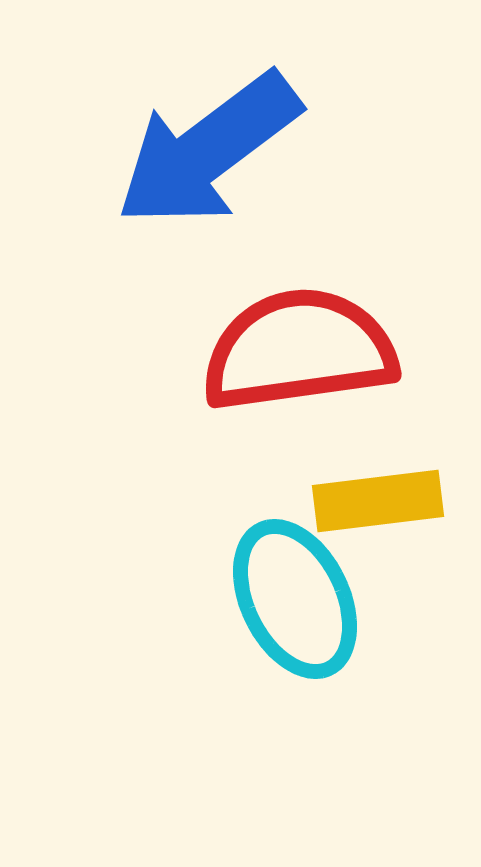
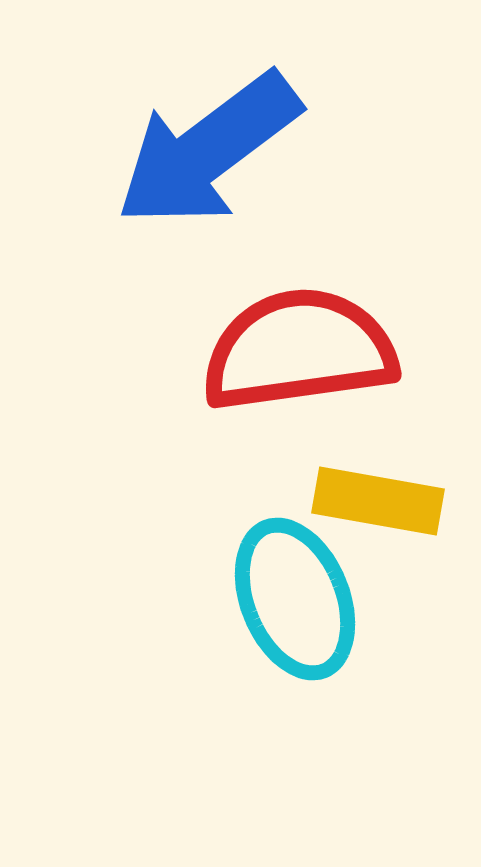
yellow rectangle: rotated 17 degrees clockwise
cyan ellipse: rotated 4 degrees clockwise
